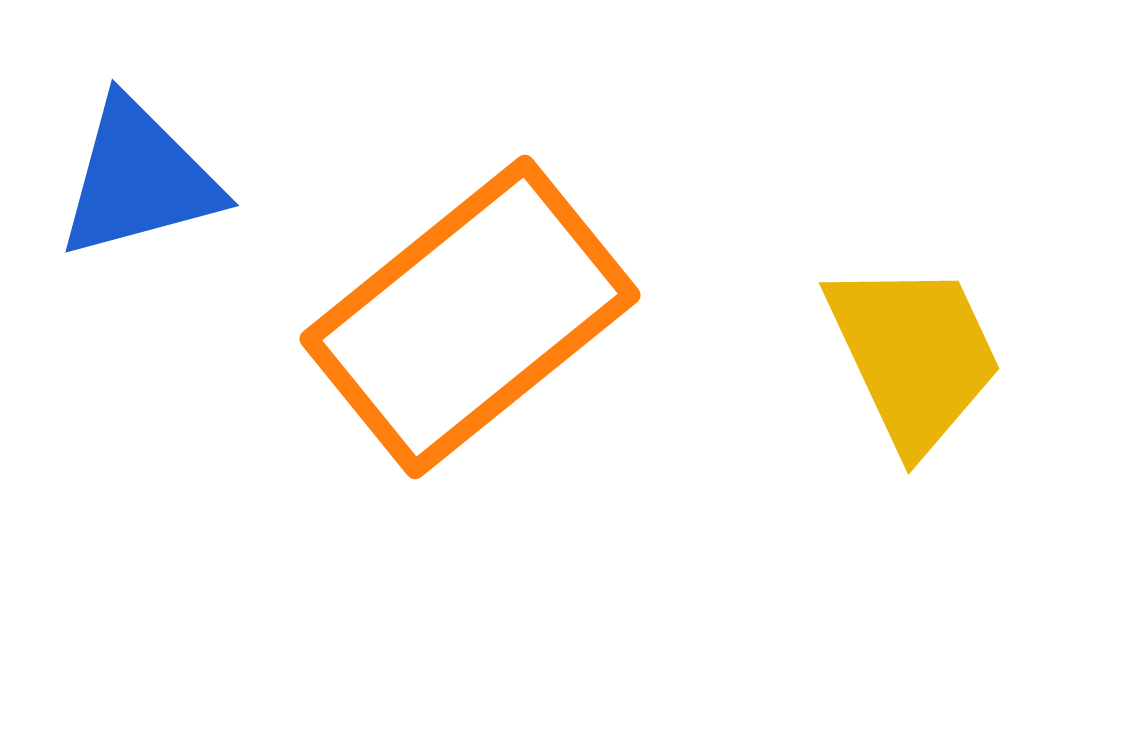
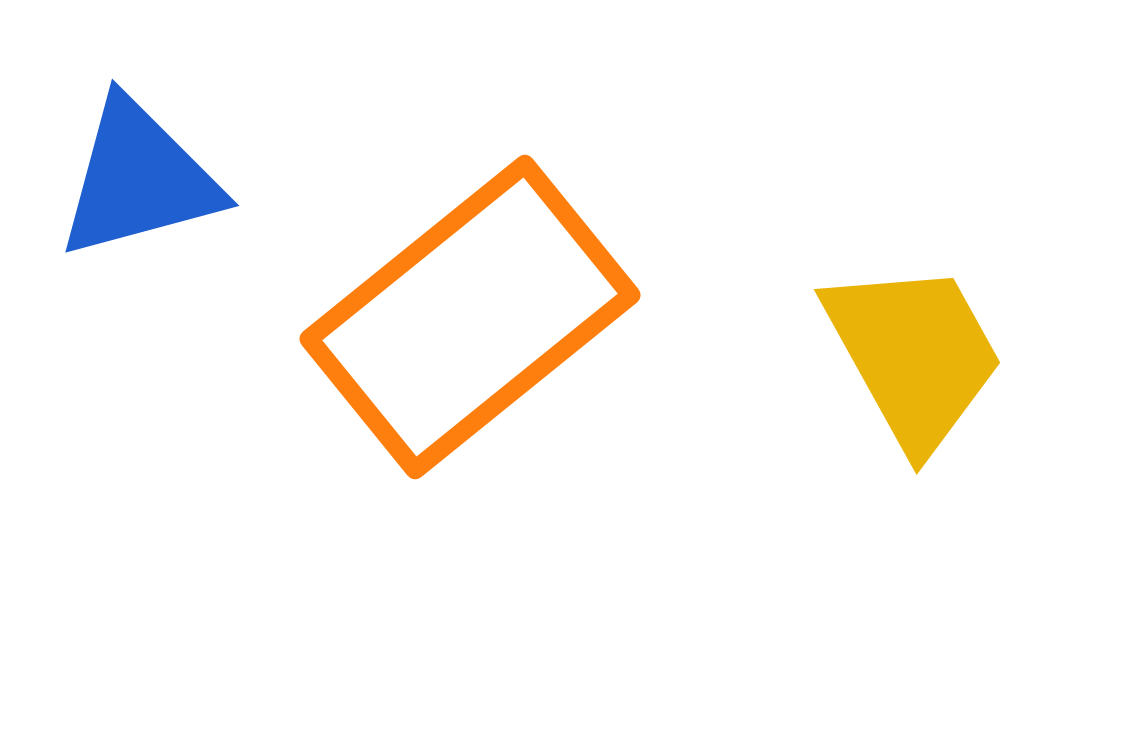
yellow trapezoid: rotated 4 degrees counterclockwise
